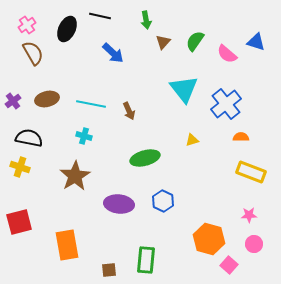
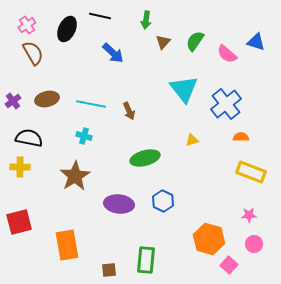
green arrow: rotated 18 degrees clockwise
yellow cross: rotated 18 degrees counterclockwise
